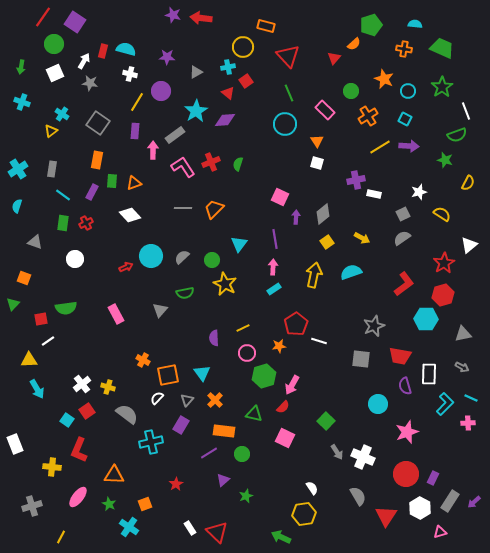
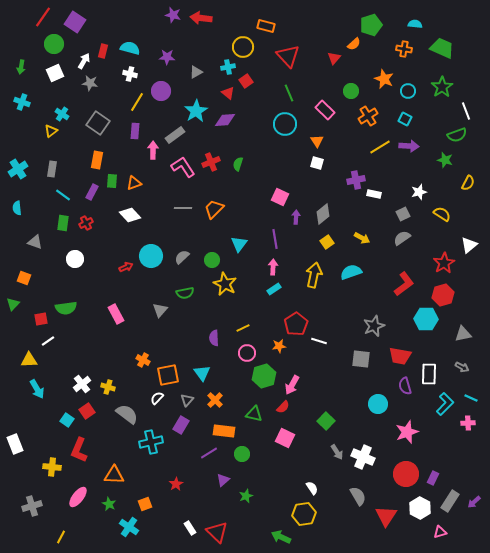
cyan semicircle at (126, 49): moved 4 px right, 1 px up
cyan semicircle at (17, 206): moved 2 px down; rotated 24 degrees counterclockwise
